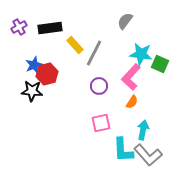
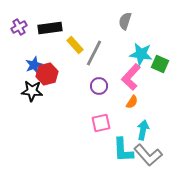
gray semicircle: rotated 18 degrees counterclockwise
